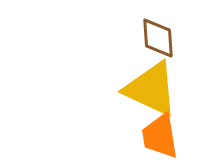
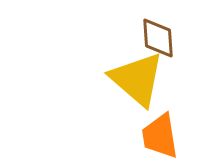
yellow triangle: moved 14 px left, 10 px up; rotated 16 degrees clockwise
